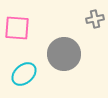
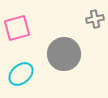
pink square: rotated 20 degrees counterclockwise
cyan ellipse: moved 3 px left
